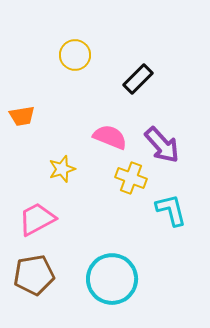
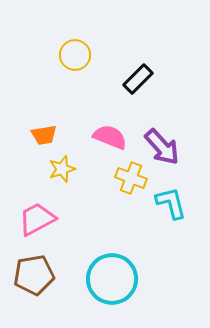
orange trapezoid: moved 22 px right, 19 px down
purple arrow: moved 2 px down
cyan L-shape: moved 7 px up
